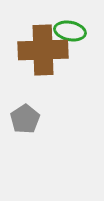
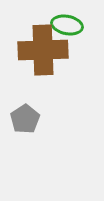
green ellipse: moved 3 px left, 6 px up
